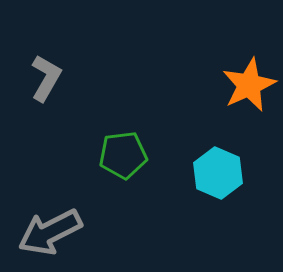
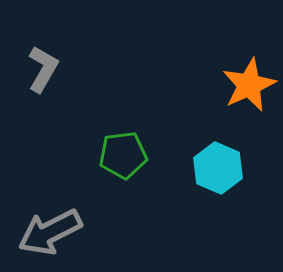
gray L-shape: moved 3 px left, 9 px up
cyan hexagon: moved 5 px up
